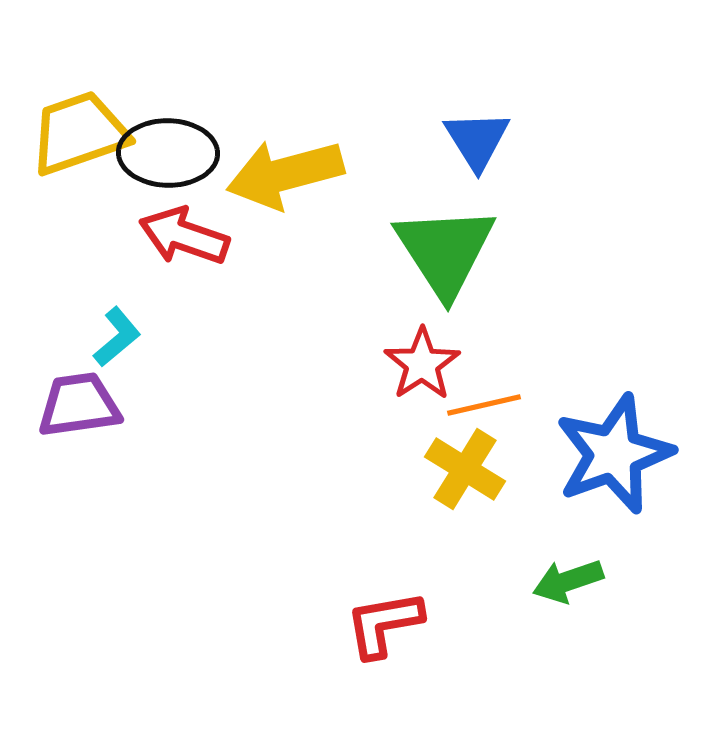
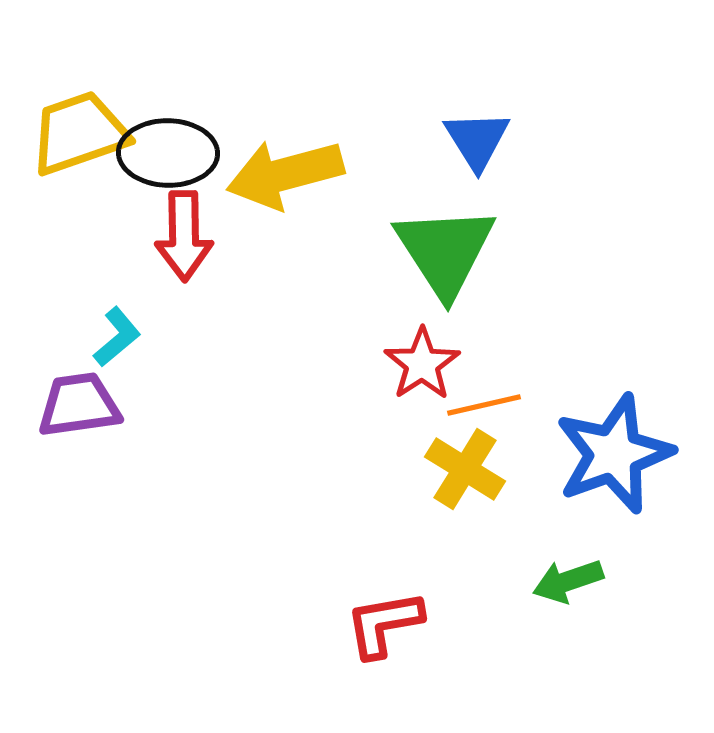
red arrow: rotated 110 degrees counterclockwise
